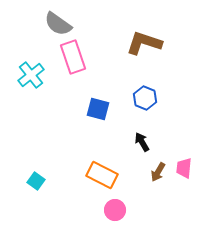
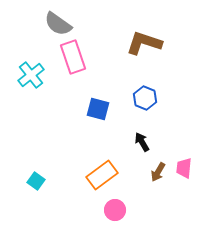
orange rectangle: rotated 64 degrees counterclockwise
